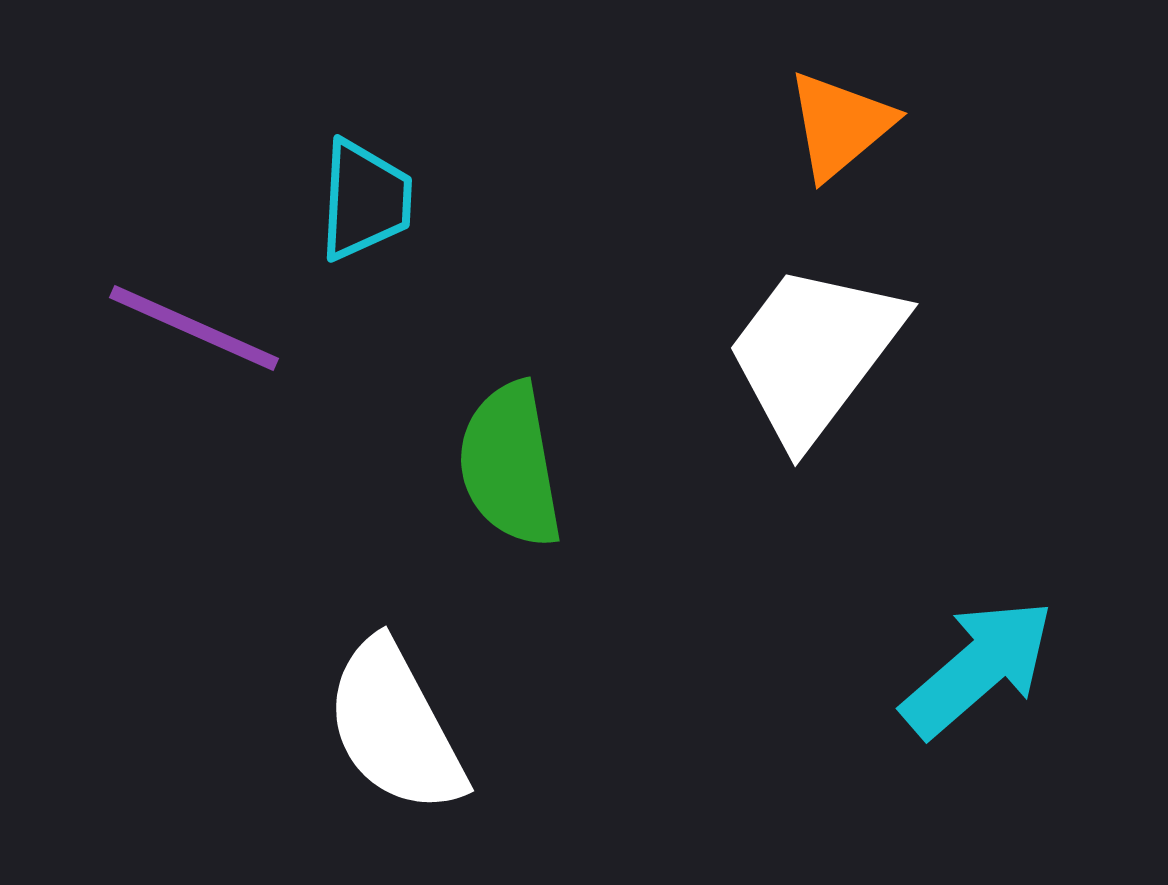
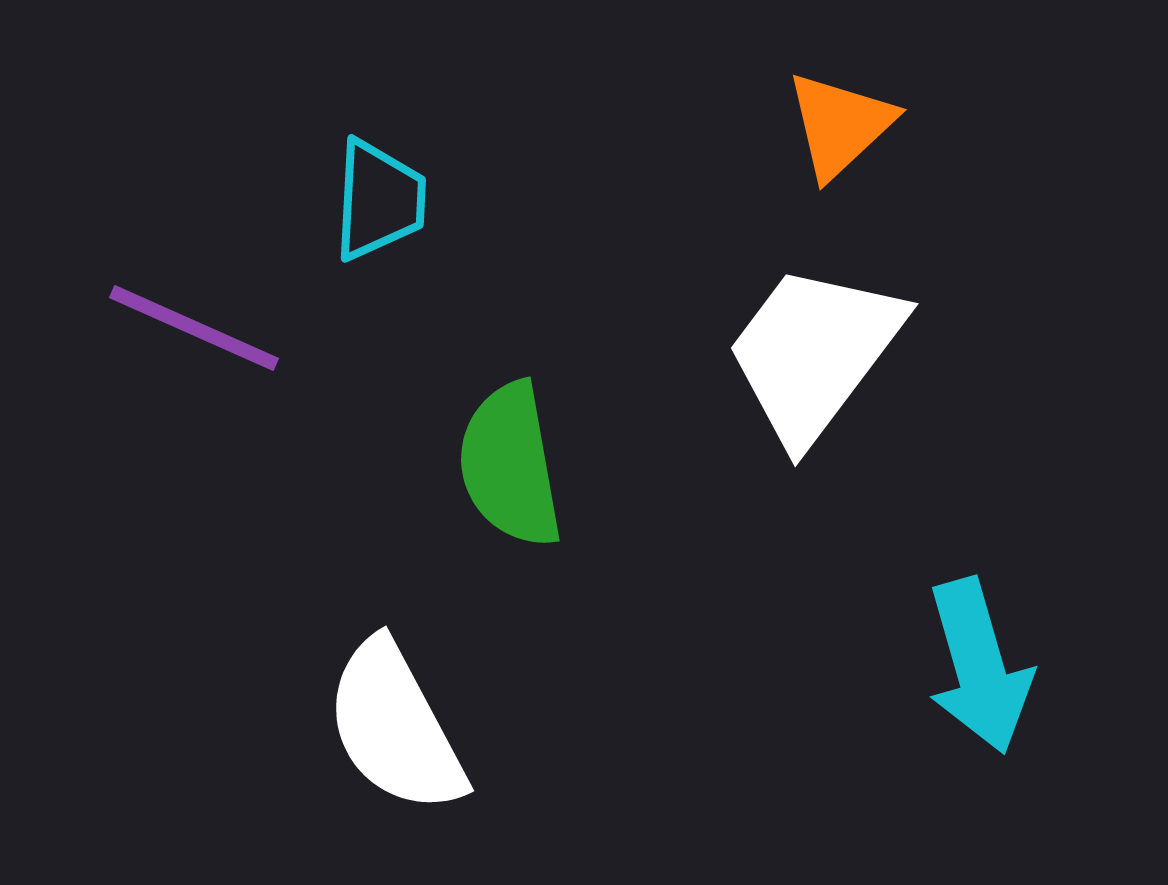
orange triangle: rotated 3 degrees counterclockwise
cyan trapezoid: moved 14 px right
cyan arrow: moved 1 px right, 2 px up; rotated 115 degrees clockwise
